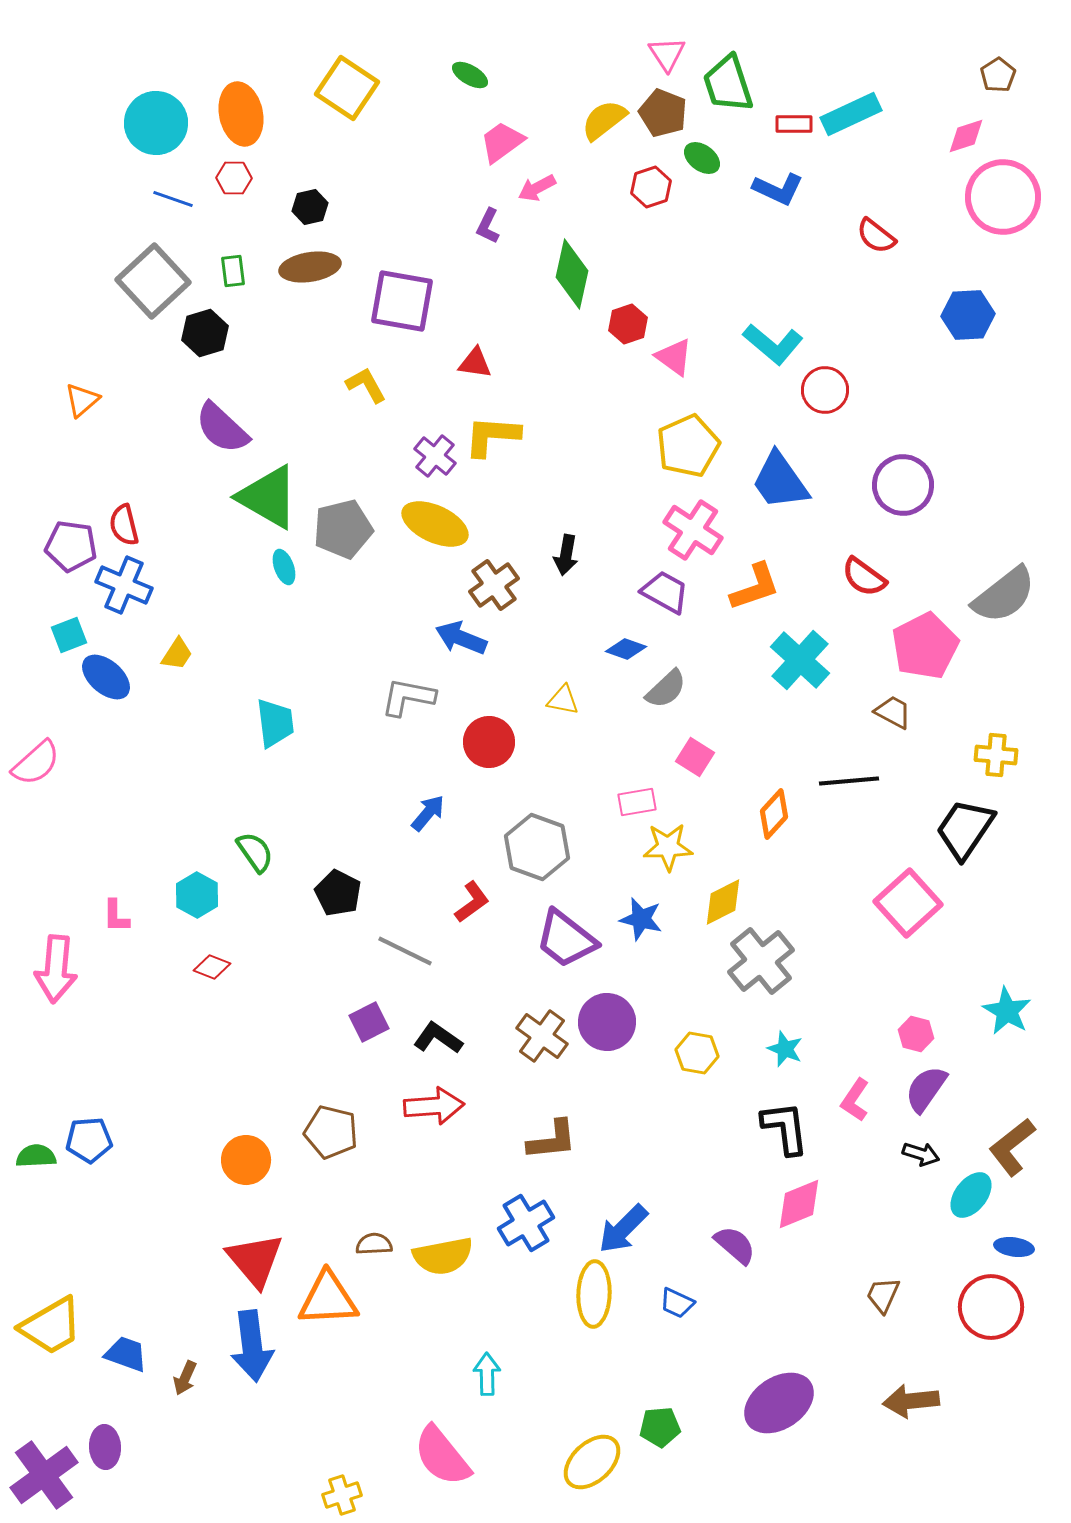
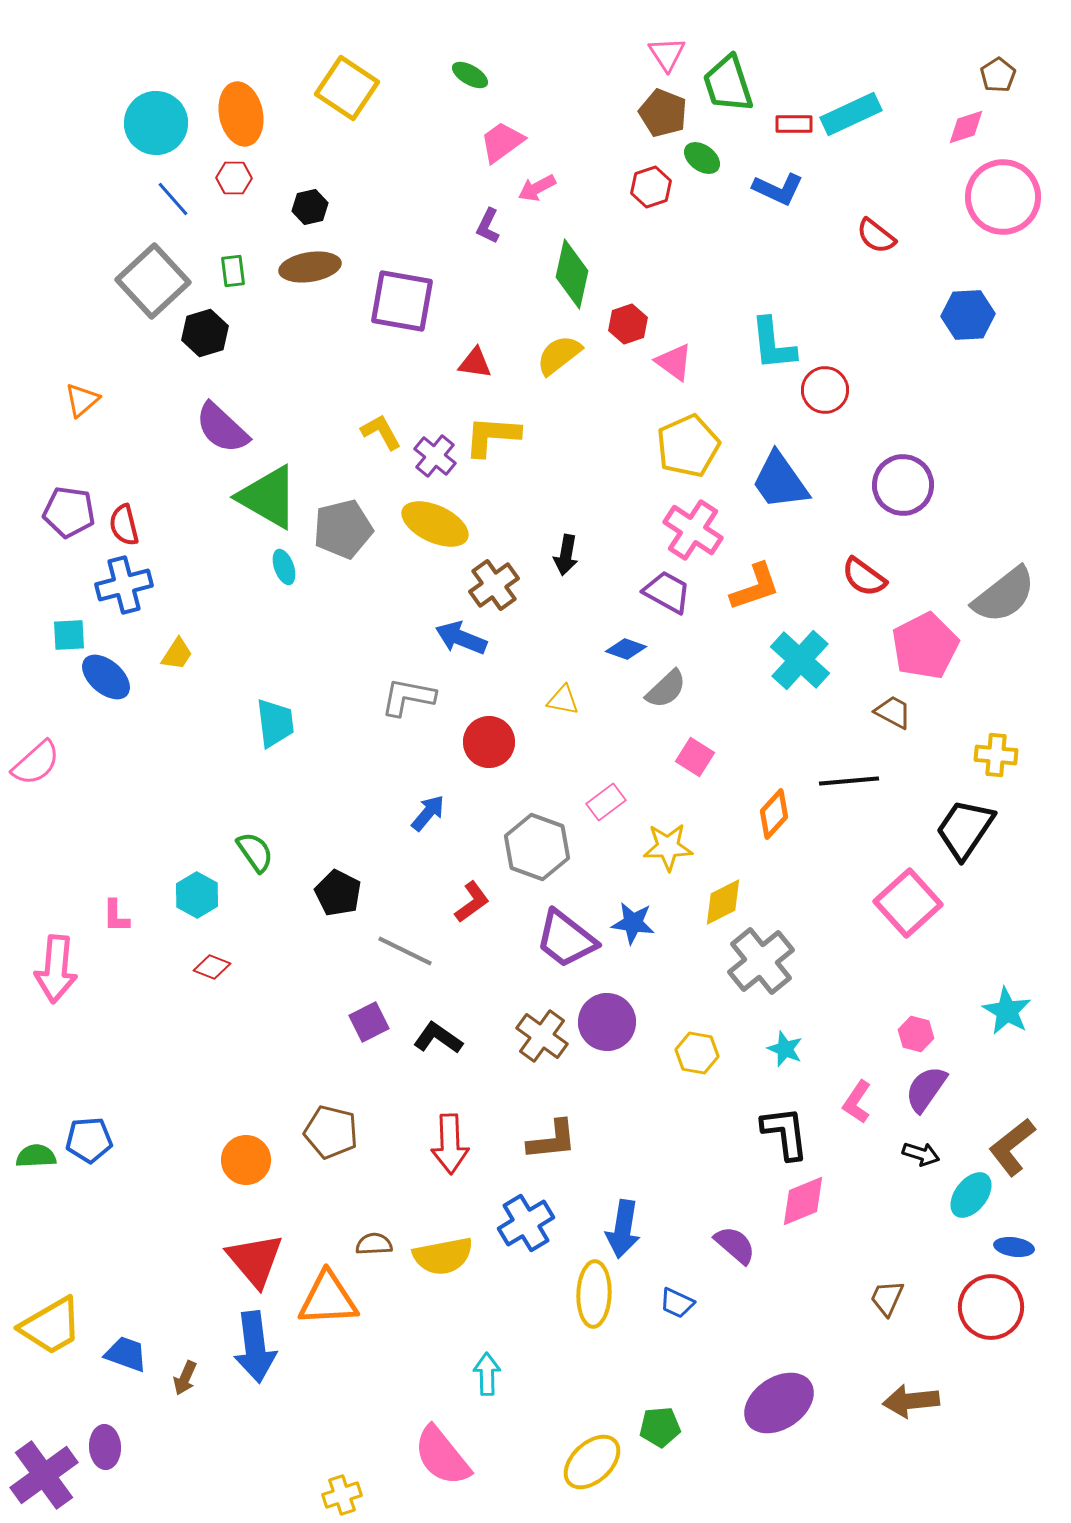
yellow semicircle at (604, 120): moved 45 px left, 235 px down
pink diamond at (966, 136): moved 9 px up
blue line at (173, 199): rotated 30 degrees clockwise
cyan L-shape at (773, 344): rotated 44 degrees clockwise
pink triangle at (674, 357): moved 5 px down
yellow L-shape at (366, 385): moved 15 px right, 47 px down
purple pentagon at (71, 546): moved 2 px left, 34 px up
blue cross at (124, 585): rotated 38 degrees counterclockwise
purple trapezoid at (665, 592): moved 2 px right
cyan square at (69, 635): rotated 18 degrees clockwise
pink rectangle at (637, 802): moved 31 px left; rotated 27 degrees counterclockwise
blue star at (641, 919): moved 8 px left, 4 px down; rotated 6 degrees counterclockwise
pink L-shape at (855, 1100): moved 2 px right, 2 px down
red arrow at (434, 1106): moved 16 px right, 38 px down; rotated 92 degrees clockwise
black L-shape at (785, 1128): moved 5 px down
pink diamond at (799, 1204): moved 4 px right, 3 px up
blue arrow at (623, 1229): rotated 36 degrees counterclockwise
brown trapezoid at (883, 1295): moved 4 px right, 3 px down
blue arrow at (252, 1346): moved 3 px right, 1 px down
